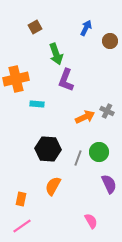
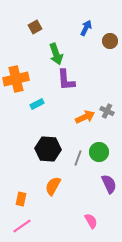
purple L-shape: rotated 25 degrees counterclockwise
cyan rectangle: rotated 32 degrees counterclockwise
